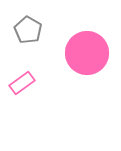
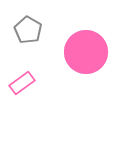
pink circle: moved 1 px left, 1 px up
